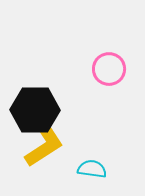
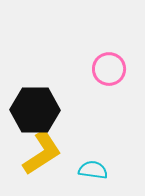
yellow L-shape: moved 2 px left, 8 px down
cyan semicircle: moved 1 px right, 1 px down
